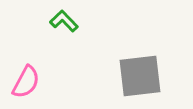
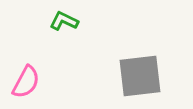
green L-shape: rotated 20 degrees counterclockwise
